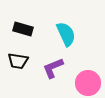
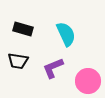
pink circle: moved 2 px up
